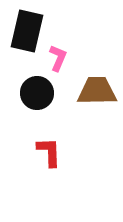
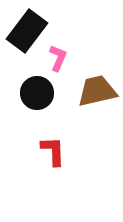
black rectangle: rotated 24 degrees clockwise
brown trapezoid: rotated 12 degrees counterclockwise
red L-shape: moved 4 px right, 1 px up
